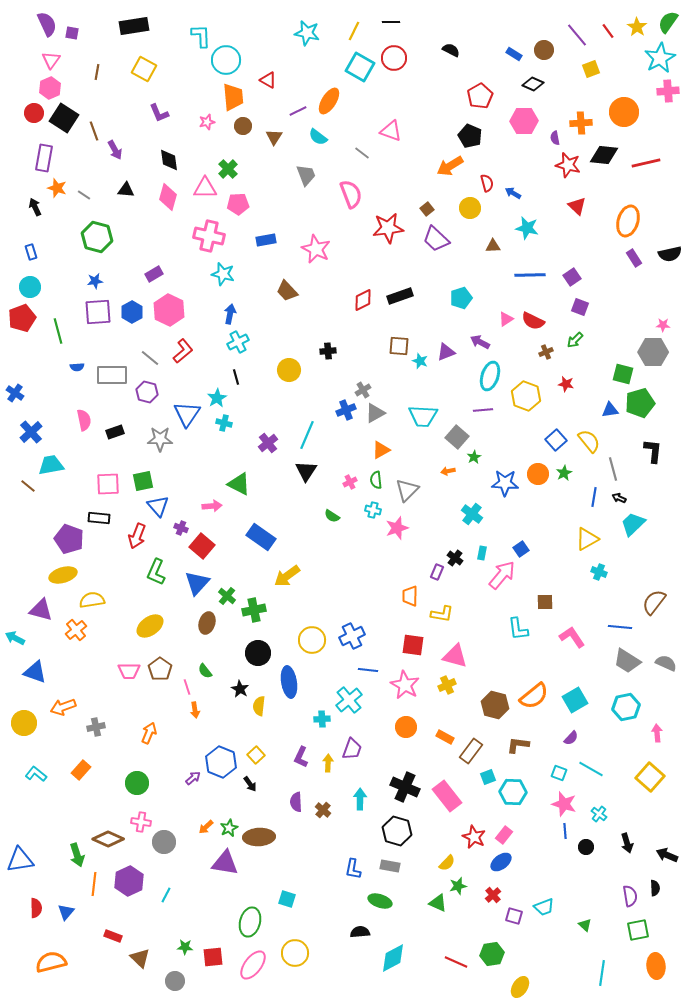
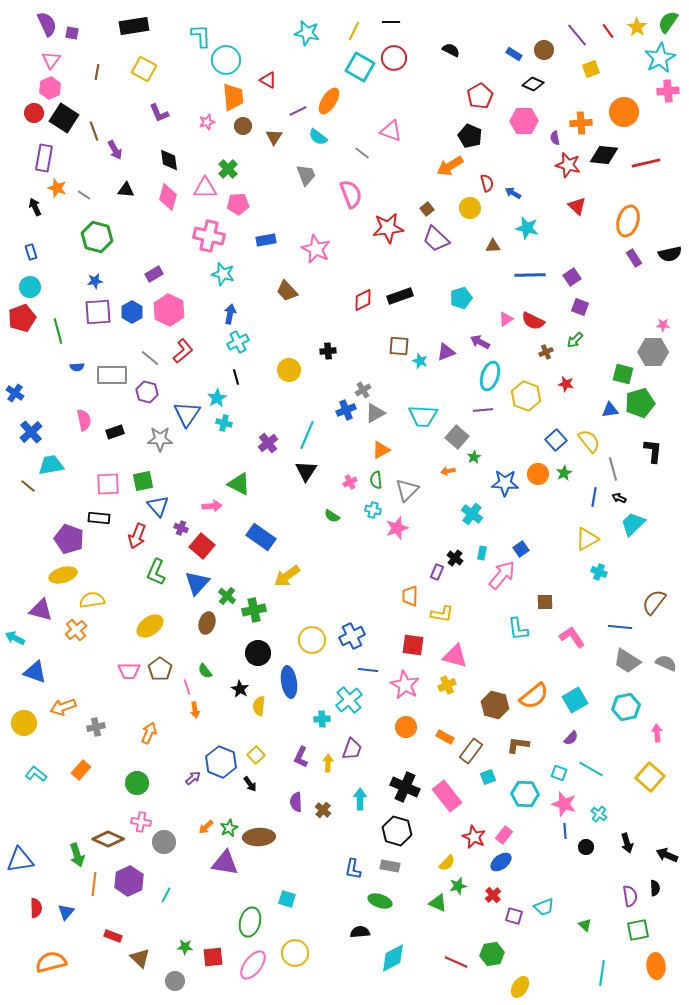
cyan hexagon at (513, 792): moved 12 px right, 2 px down
